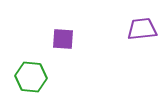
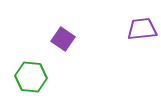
purple square: rotated 30 degrees clockwise
